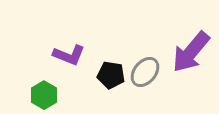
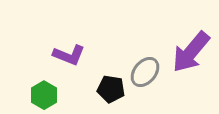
black pentagon: moved 14 px down
